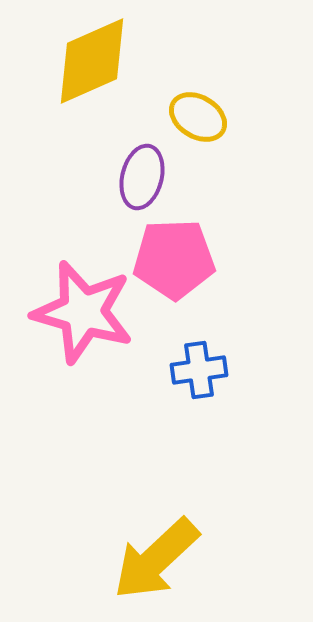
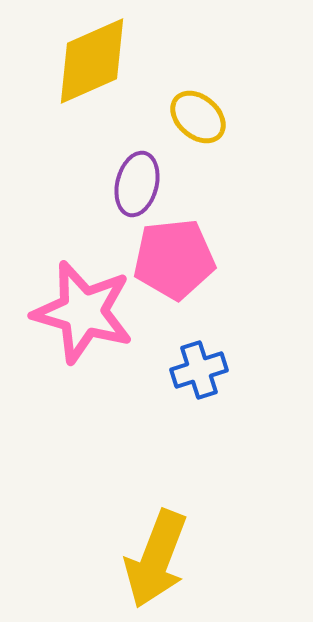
yellow ellipse: rotated 10 degrees clockwise
purple ellipse: moved 5 px left, 7 px down
pink pentagon: rotated 4 degrees counterclockwise
blue cross: rotated 10 degrees counterclockwise
yellow arrow: rotated 26 degrees counterclockwise
